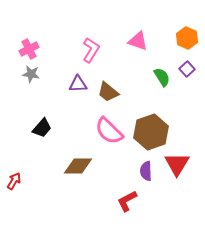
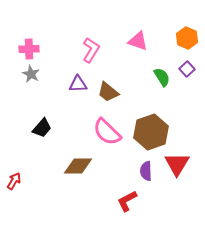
pink cross: rotated 24 degrees clockwise
gray star: rotated 18 degrees clockwise
pink semicircle: moved 2 px left, 1 px down
